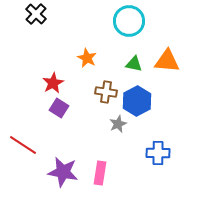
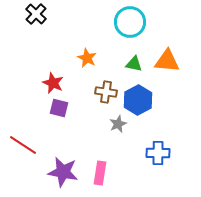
cyan circle: moved 1 px right, 1 px down
red star: rotated 20 degrees counterclockwise
blue hexagon: moved 1 px right, 1 px up
purple square: rotated 18 degrees counterclockwise
